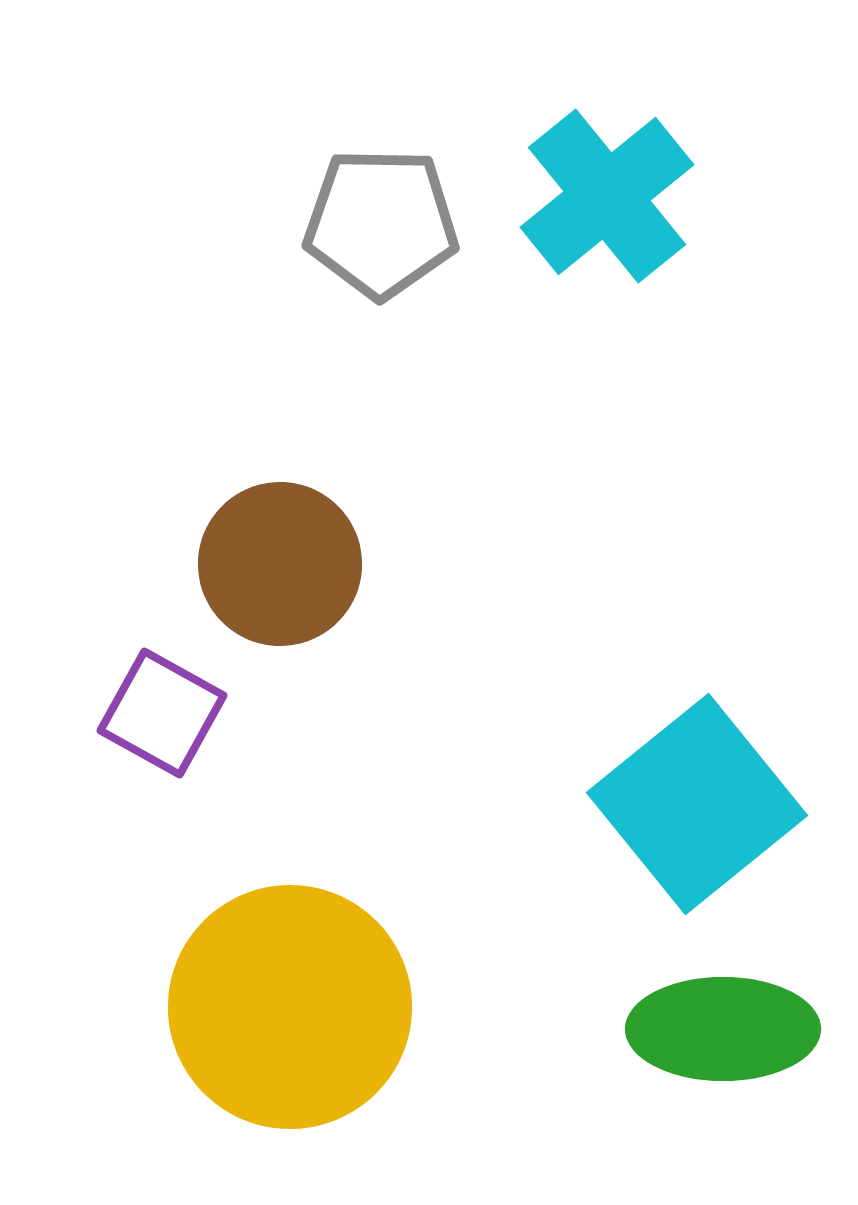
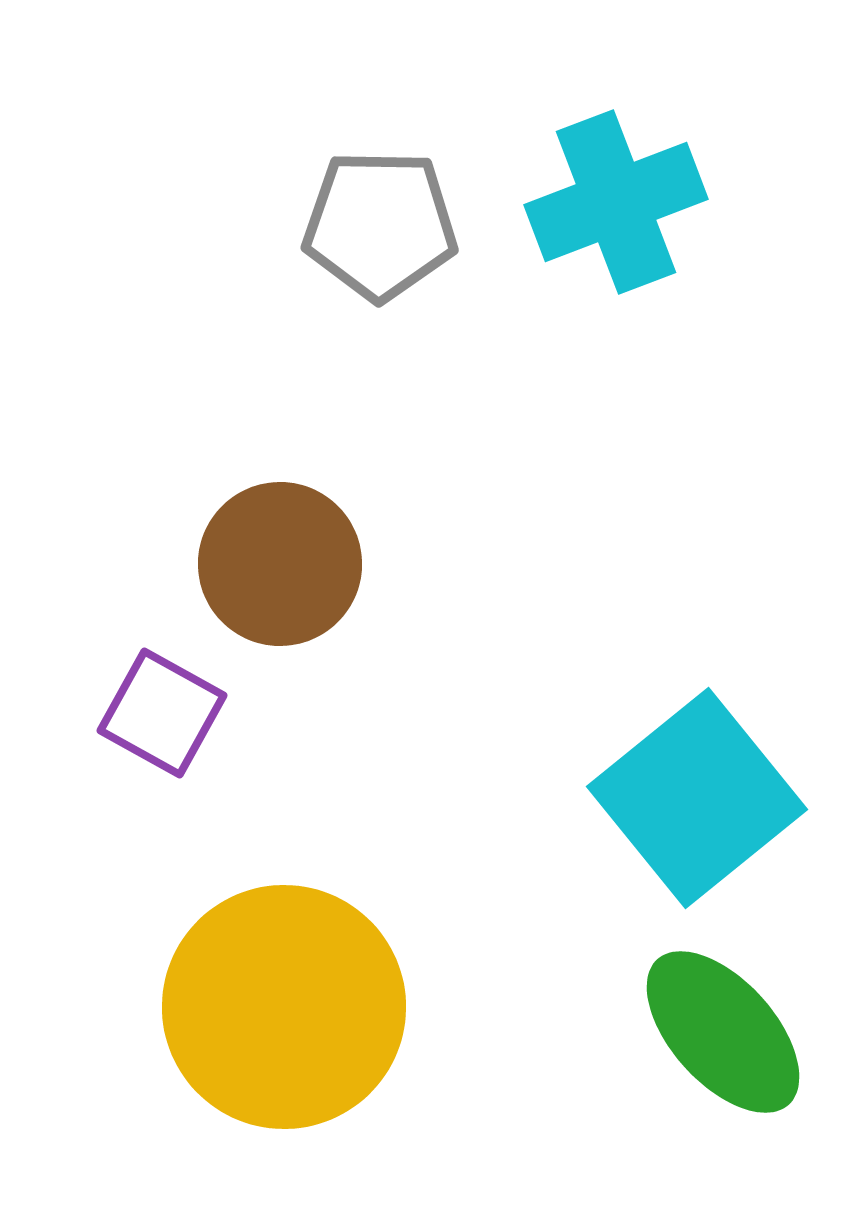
cyan cross: moved 9 px right, 6 px down; rotated 18 degrees clockwise
gray pentagon: moved 1 px left, 2 px down
cyan square: moved 6 px up
yellow circle: moved 6 px left
green ellipse: moved 3 px down; rotated 48 degrees clockwise
